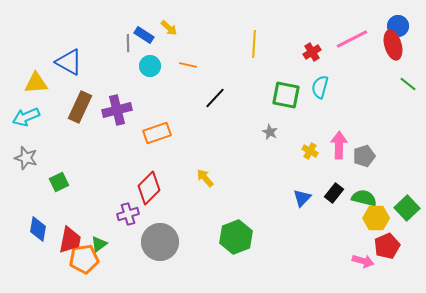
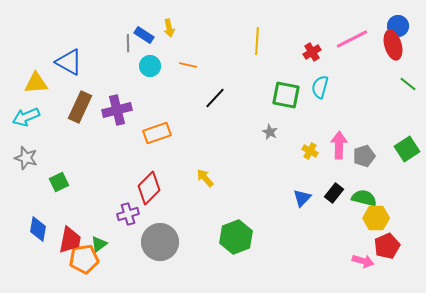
yellow arrow at (169, 28): rotated 36 degrees clockwise
yellow line at (254, 44): moved 3 px right, 3 px up
green square at (407, 208): moved 59 px up; rotated 10 degrees clockwise
